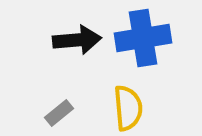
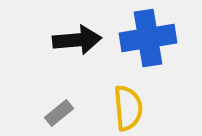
blue cross: moved 5 px right
